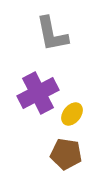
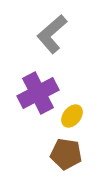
gray L-shape: rotated 60 degrees clockwise
yellow ellipse: moved 2 px down
